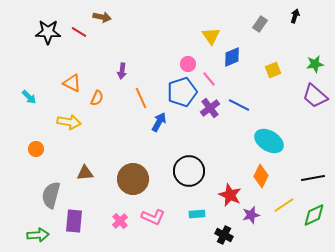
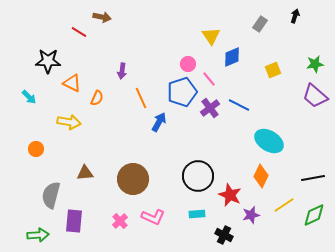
black star: moved 29 px down
black circle: moved 9 px right, 5 px down
